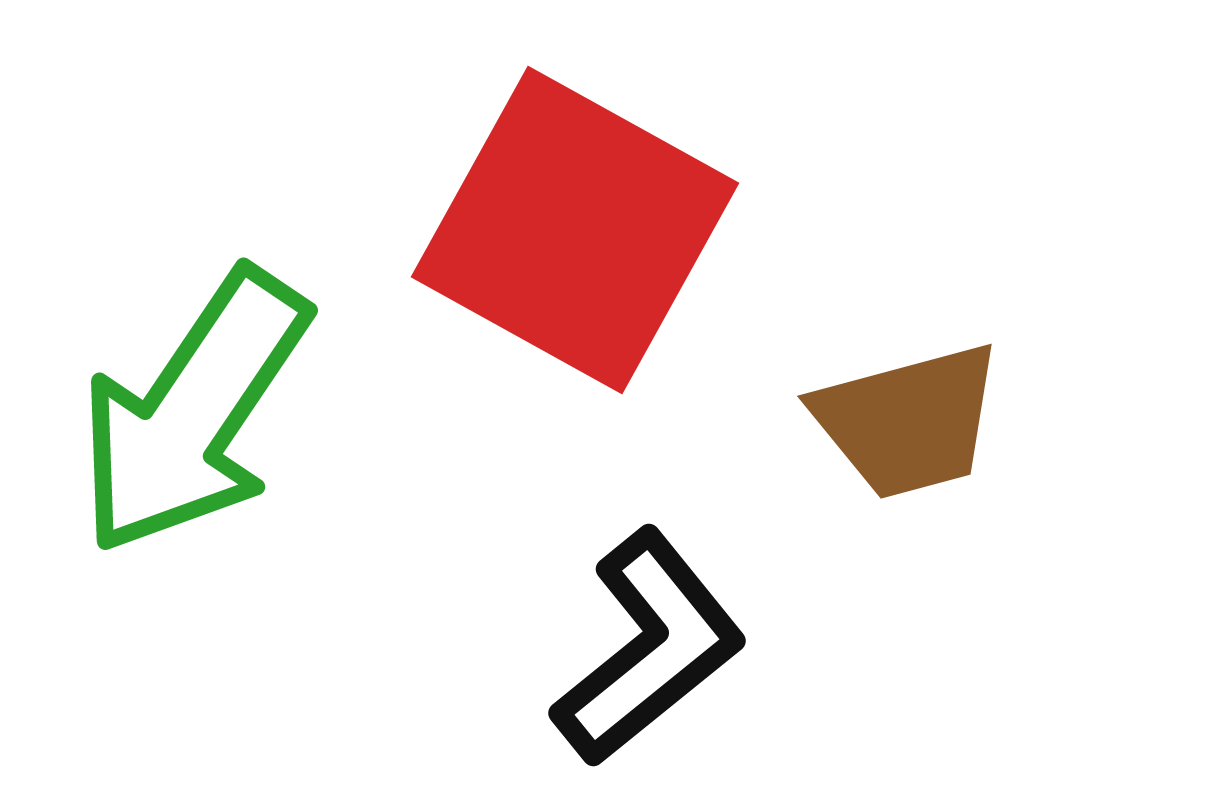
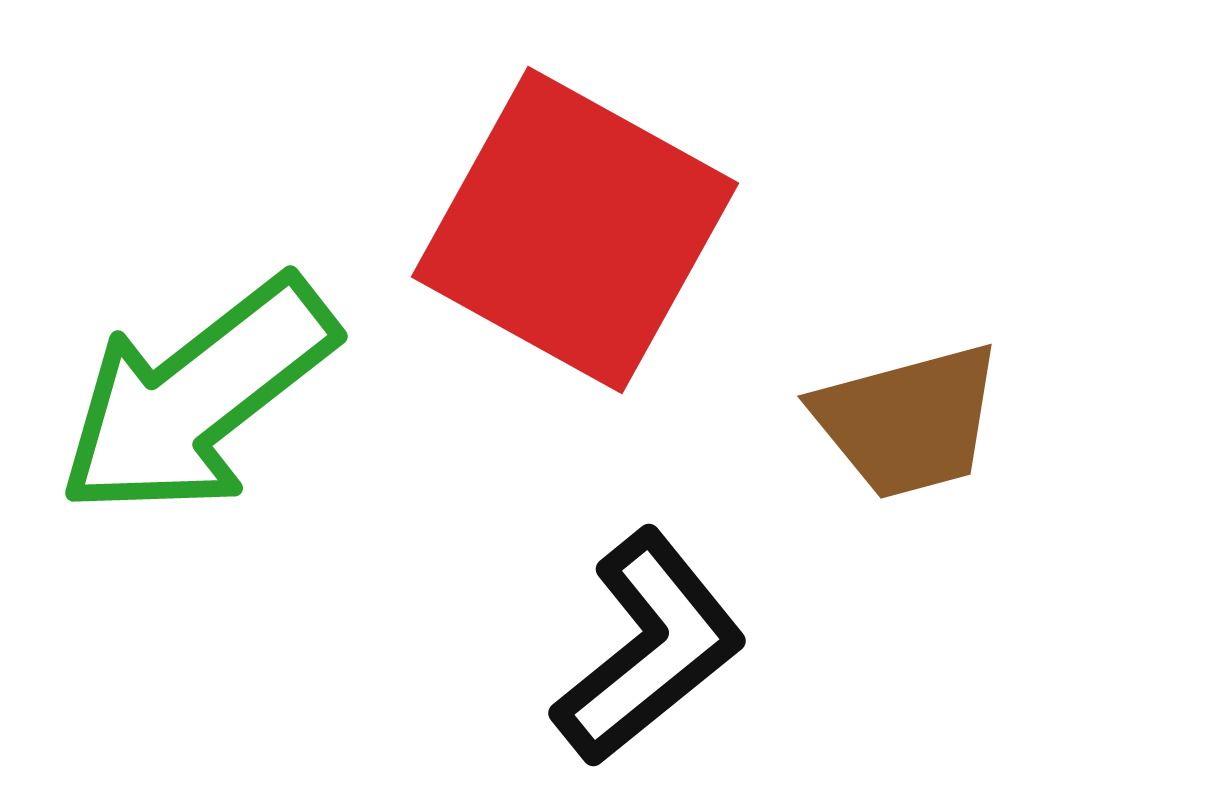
green arrow: moved 4 px right, 15 px up; rotated 18 degrees clockwise
